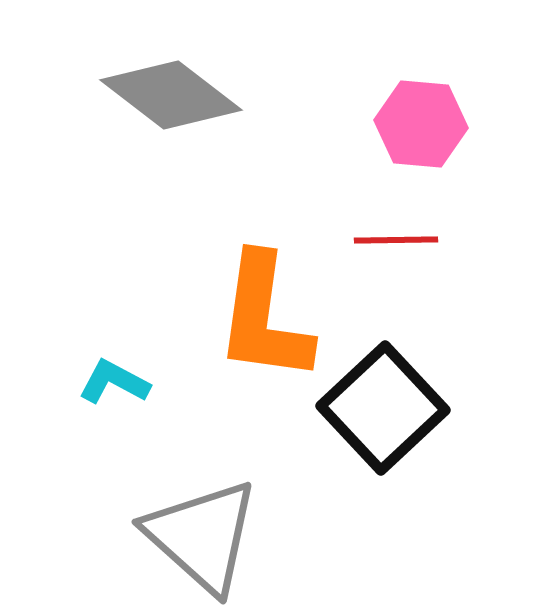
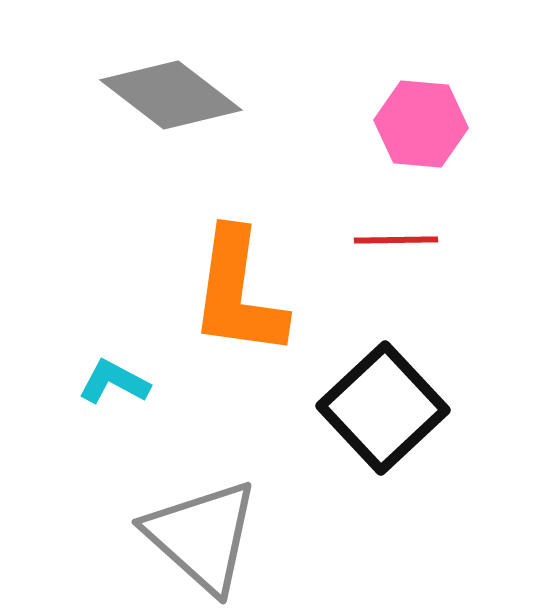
orange L-shape: moved 26 px left, 25 px up
